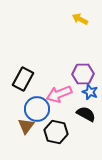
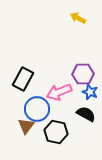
yellow arrow: moved 2 px left, 1 px up
pink arrow: moved 2 px up
